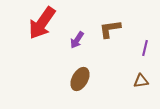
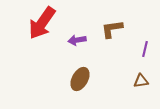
brown L-shape: moved 2 px right
purple arrow: rotated 48 degrees clockwise
purple line: moved 1 px down
